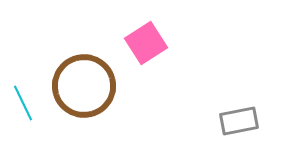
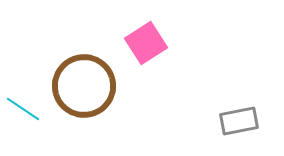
cyan line: moved 6 px down; rotated 30 degrees counterclockwise
